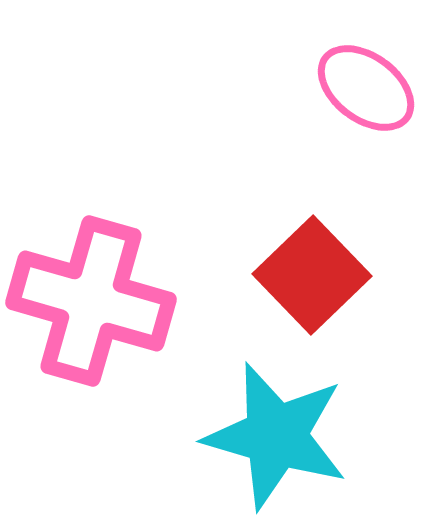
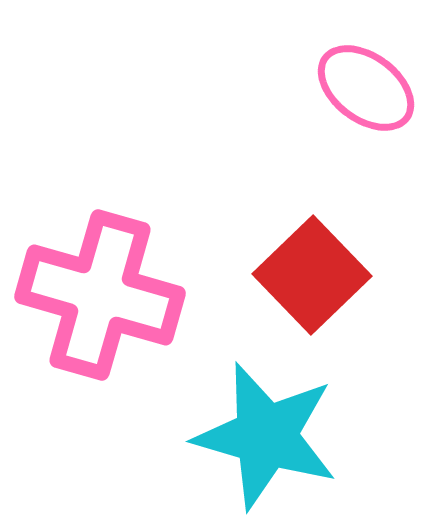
pink cross: moved 9 px right, 6 px up
cyan star: moved 10 px left
